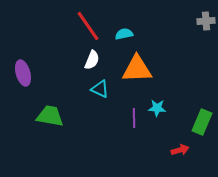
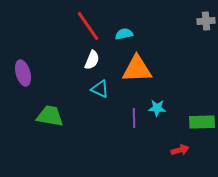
green rectangle: rotated 65 degrees clockwise
